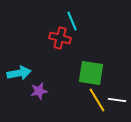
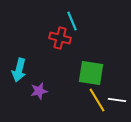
cyan arrow: moved 3 px up; rotated 115 degrees clockwise
